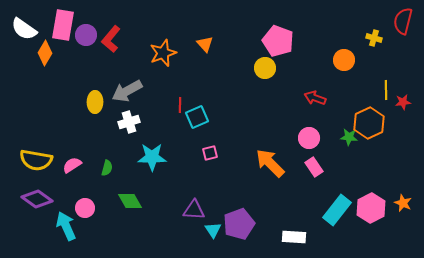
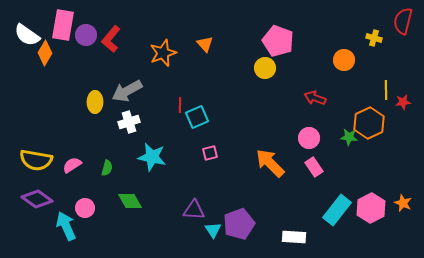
white semicircle at (24, 29): moved 3 px right, 6 px down
cyan star at (152, 157): rotated 12 degrees clockwise
